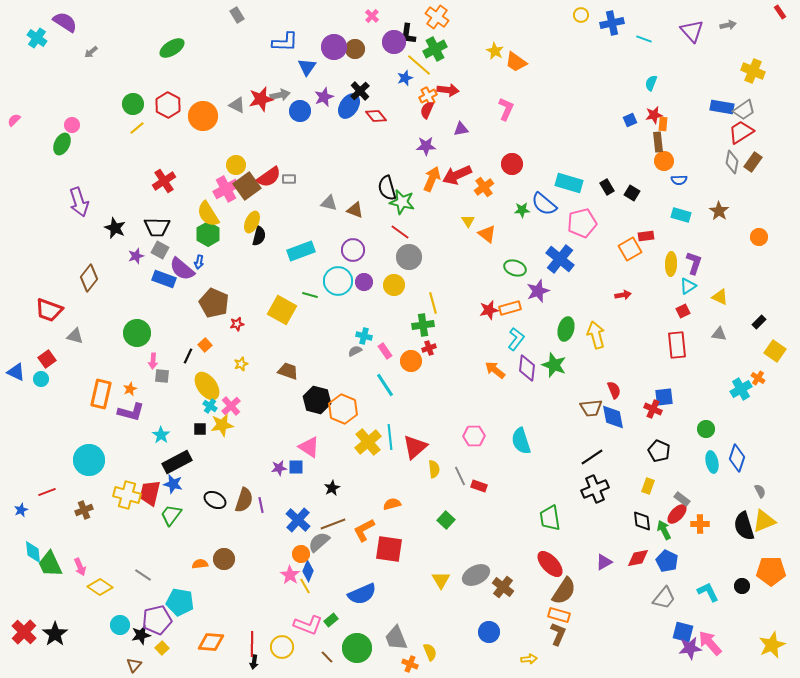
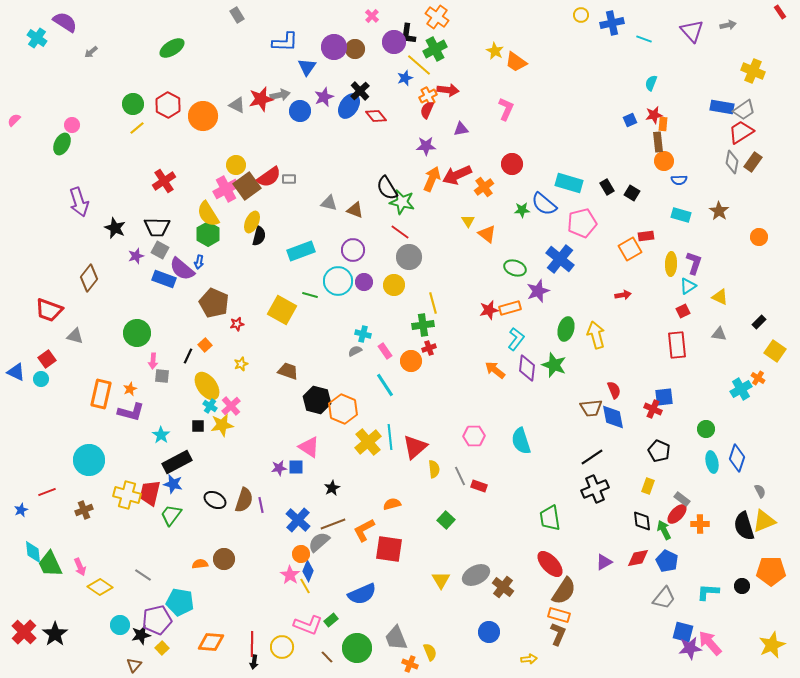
black semicircle at (387, 188): rotated 15 degrees counterclockwise
cyan cross at (364, 336): moved 1 px left, 2 px up
black square at (200, 429): moved 2 px left, 3 px up
cyan L-shape at (708, 592): rotated 60 degrees counterclockwise
